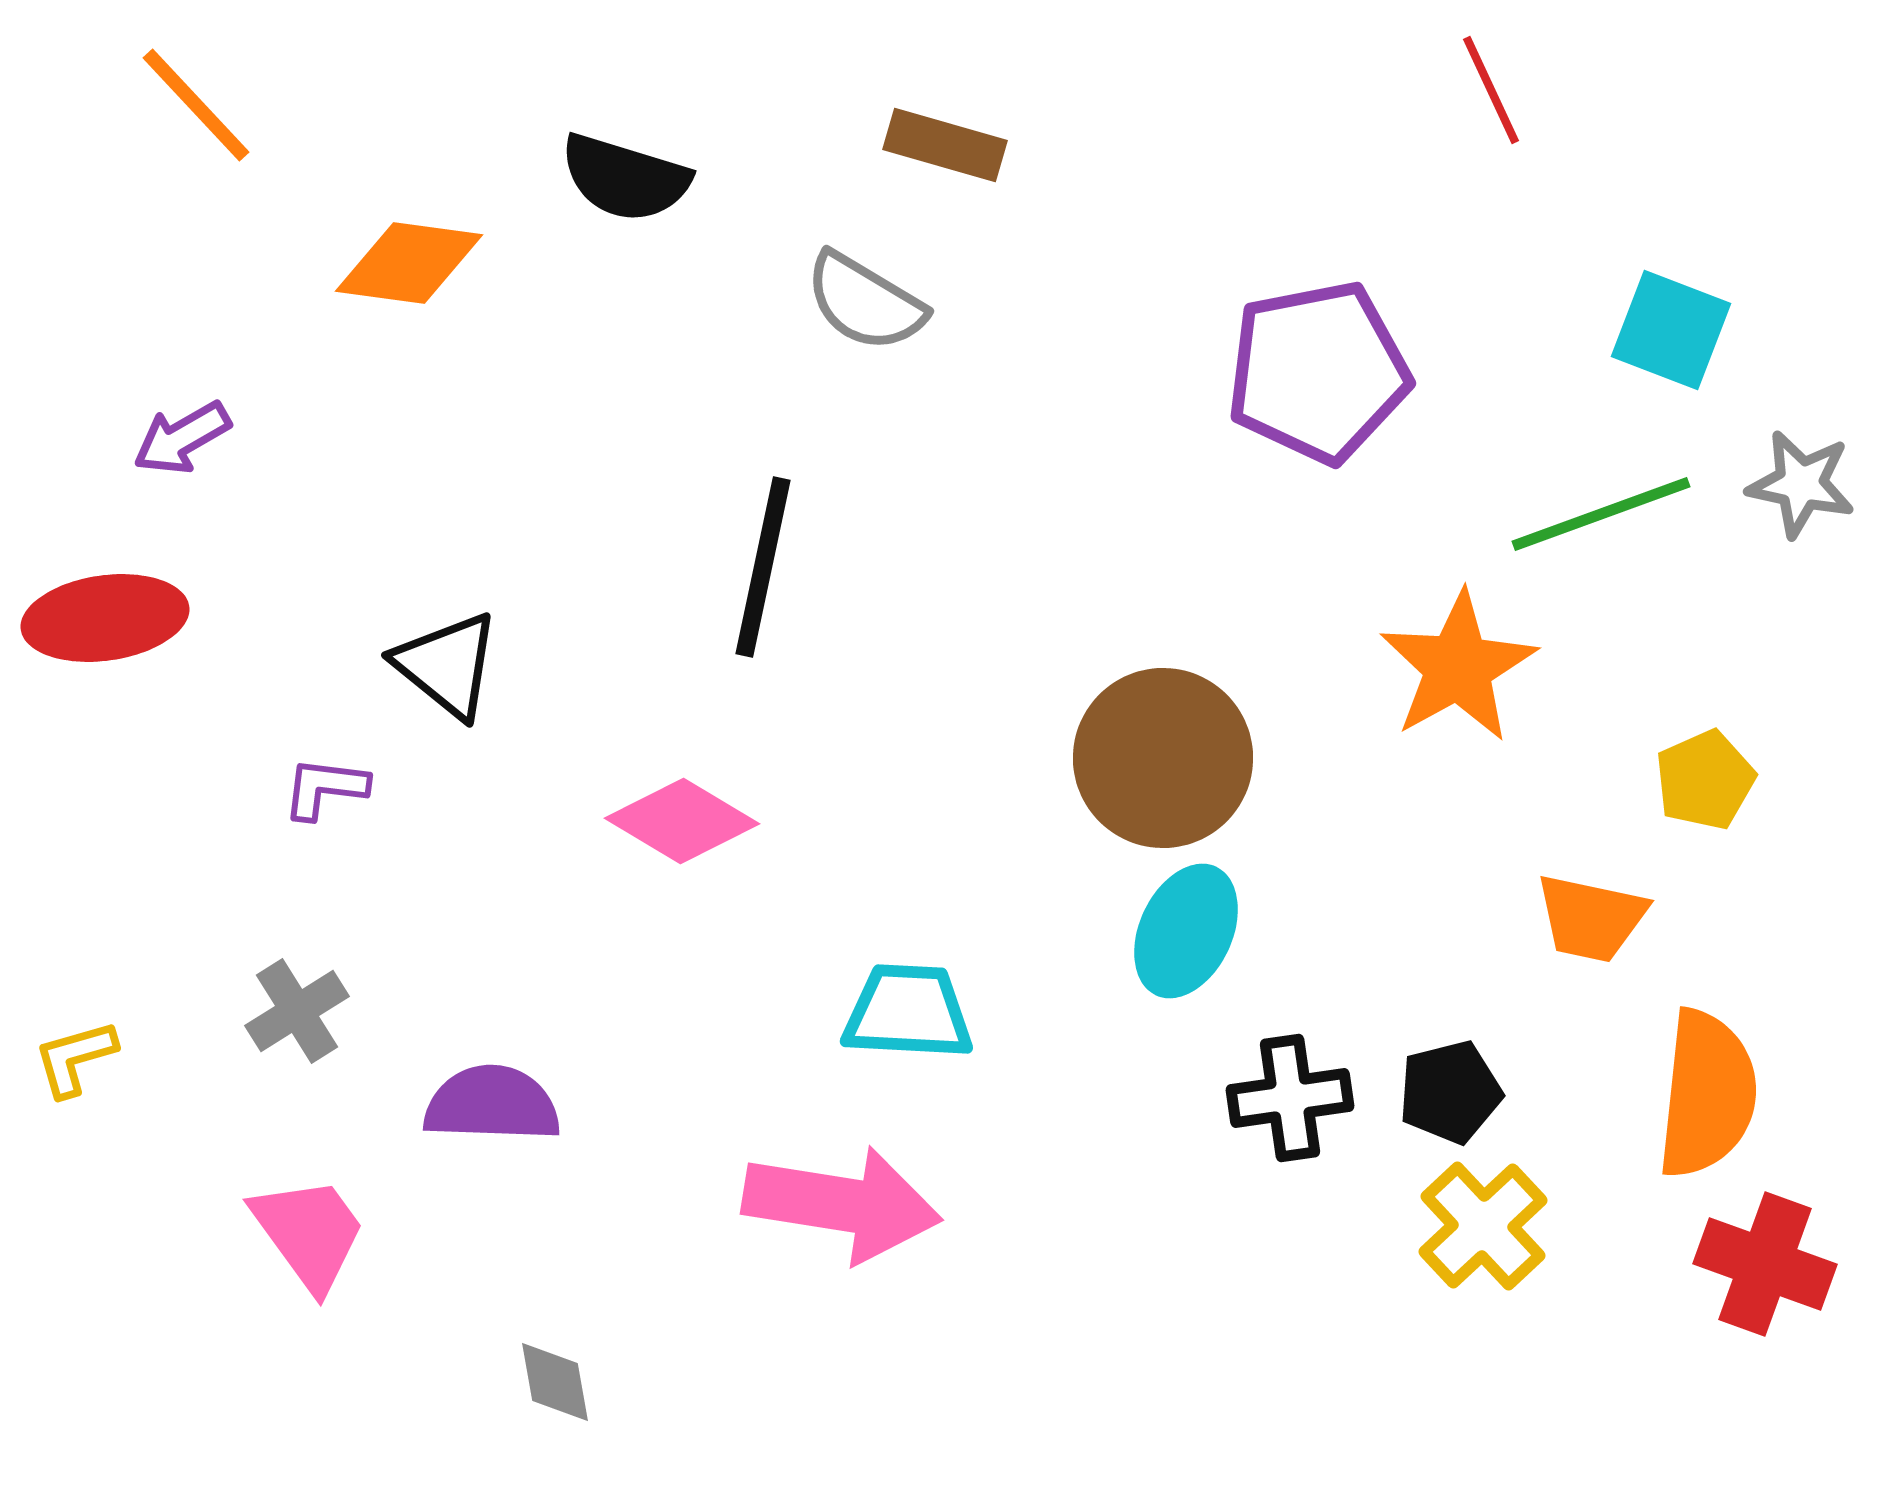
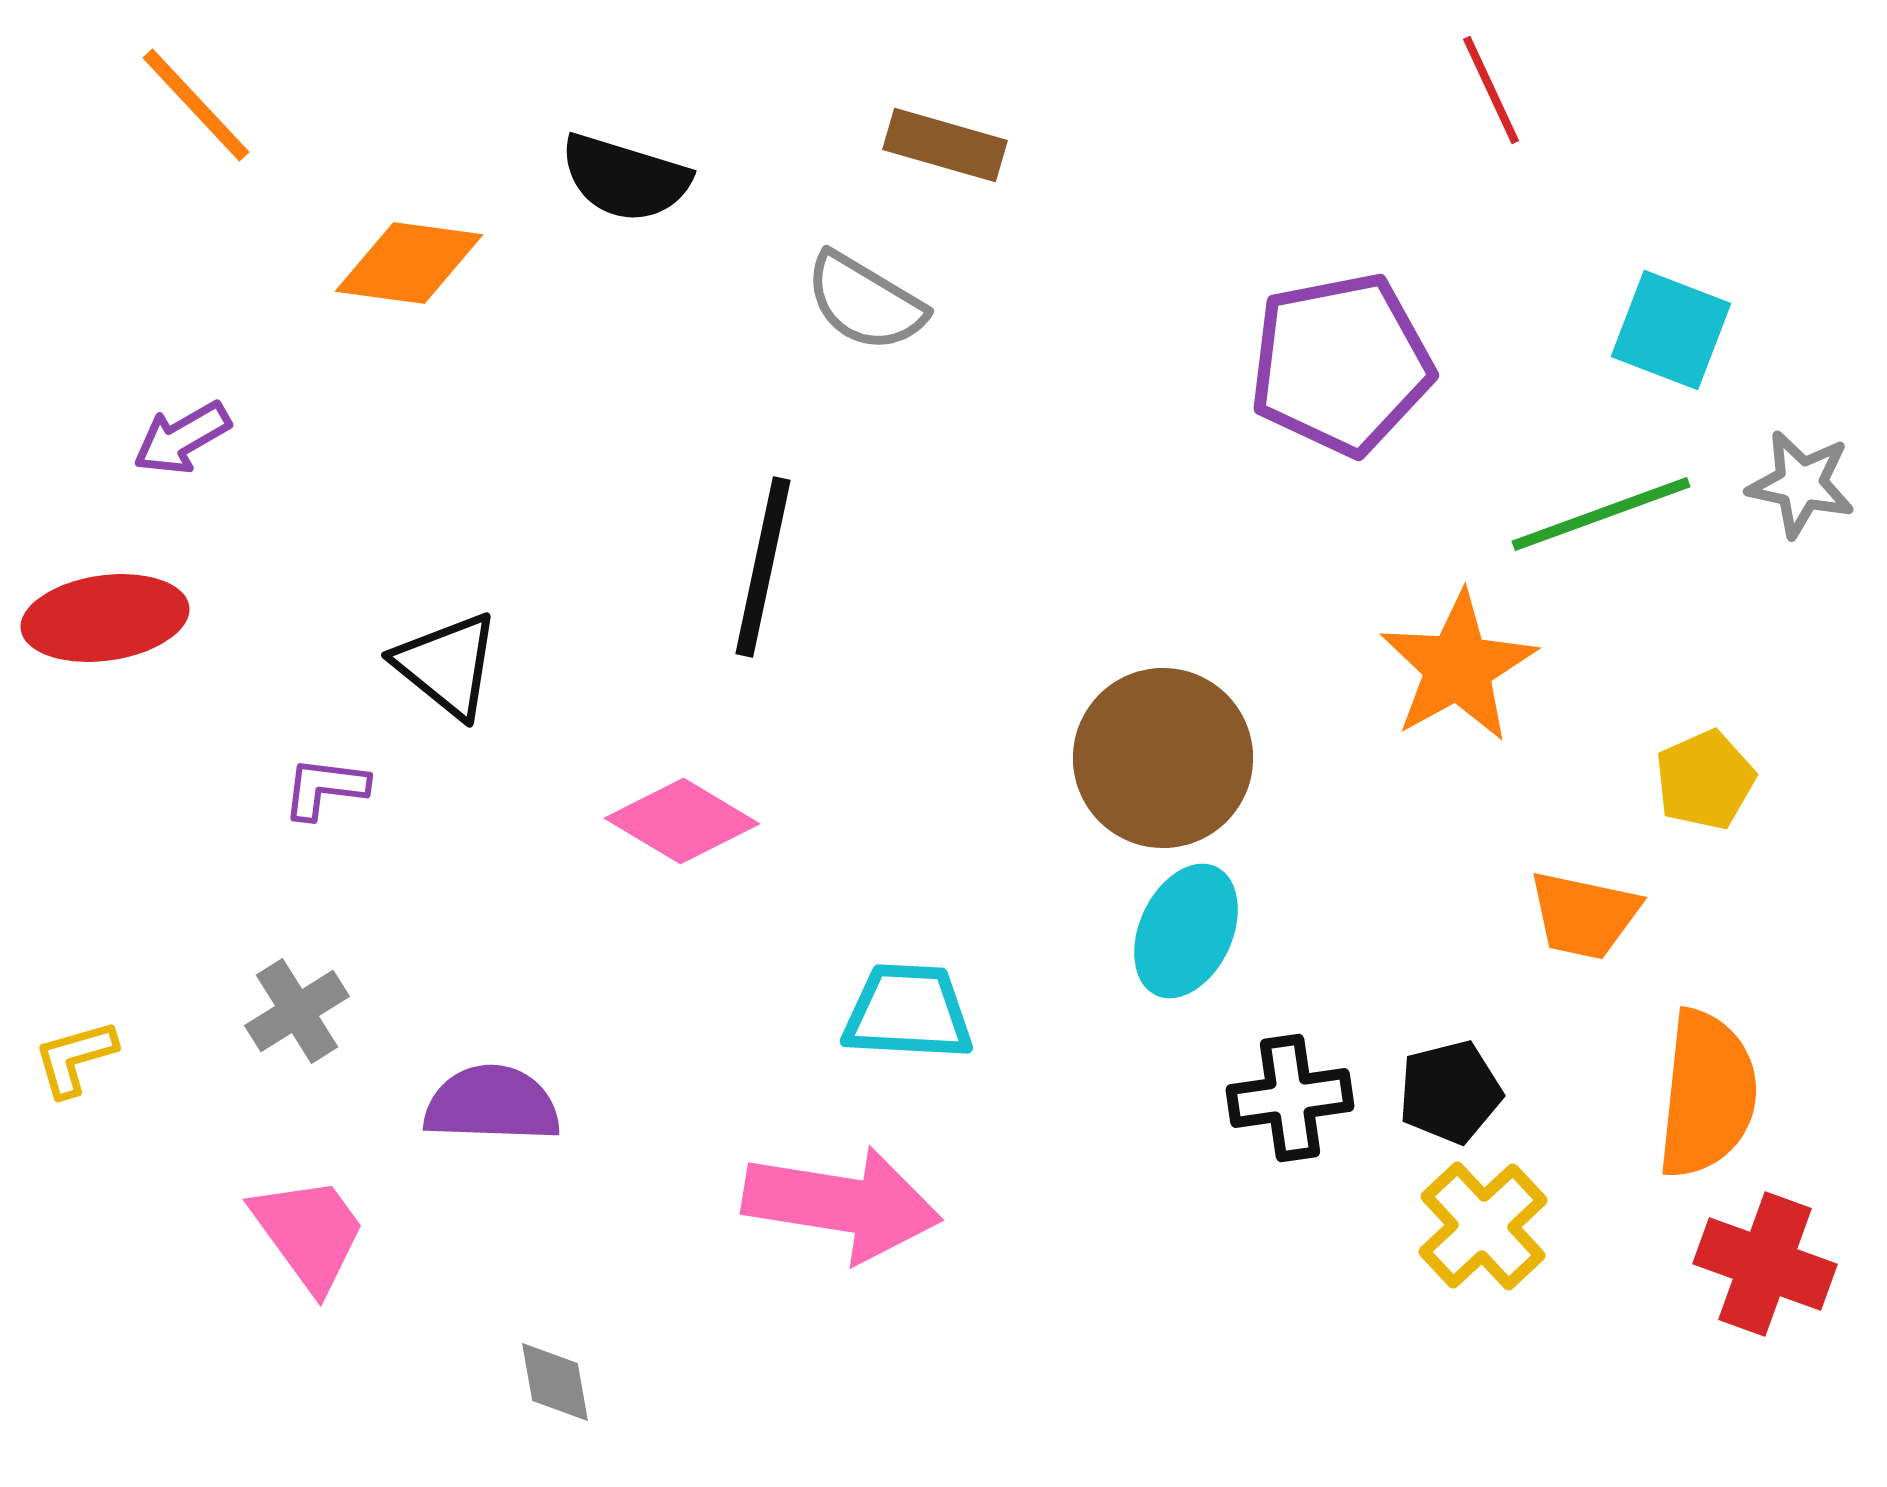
purple pentagon: moved 23 px right, 8 px up
orange trapezoid: moved 7 px left, 3 px up
